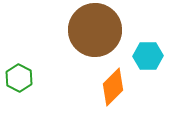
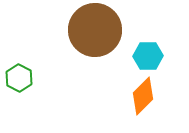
orange diamond: moved 30 px right, 9 px down
